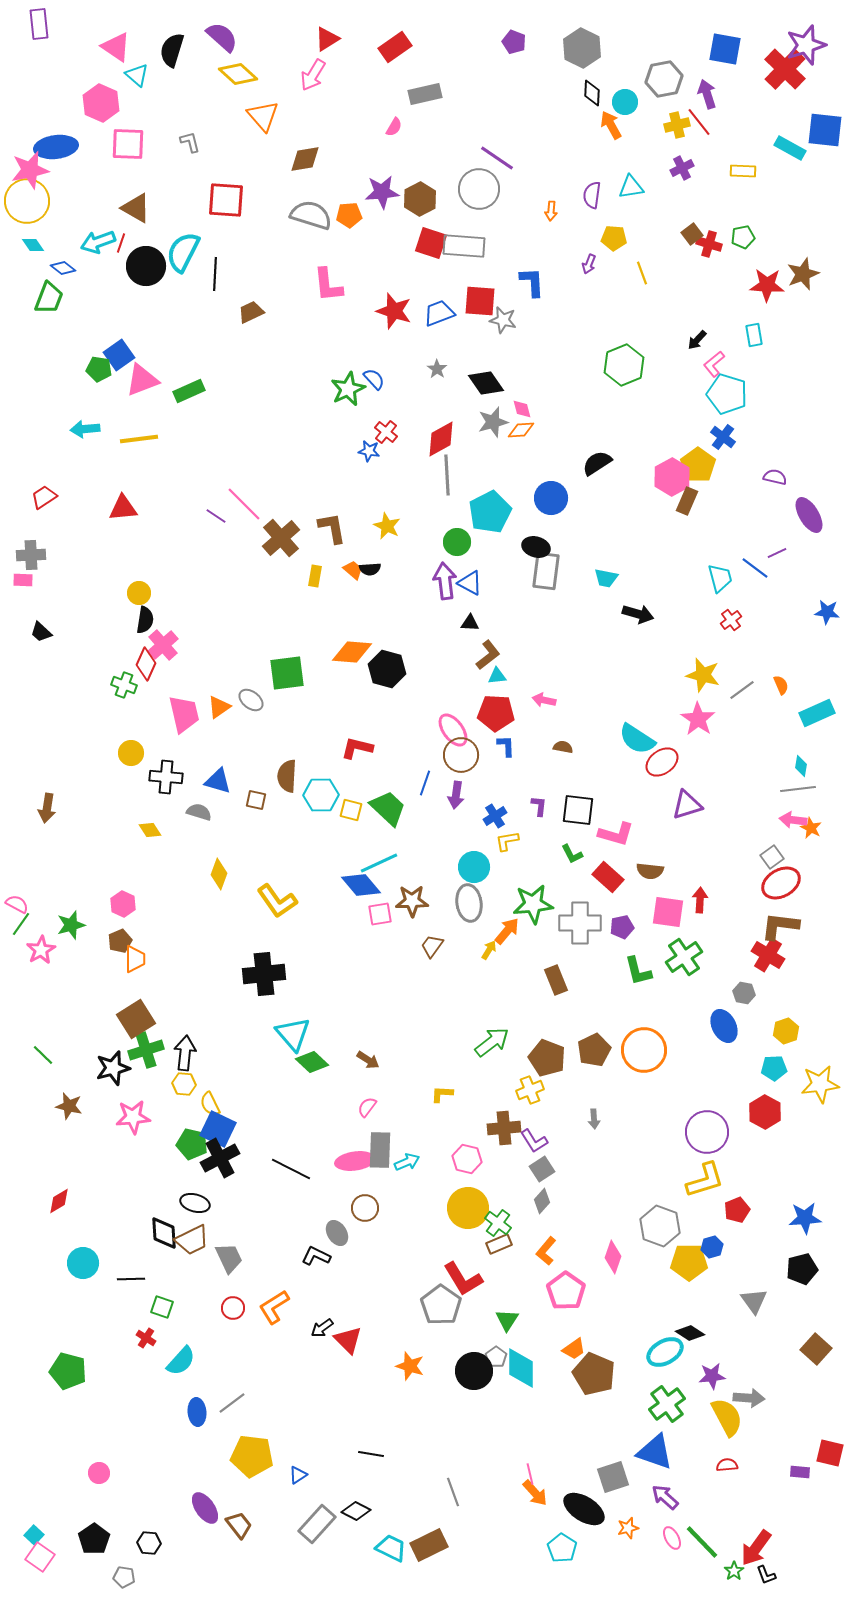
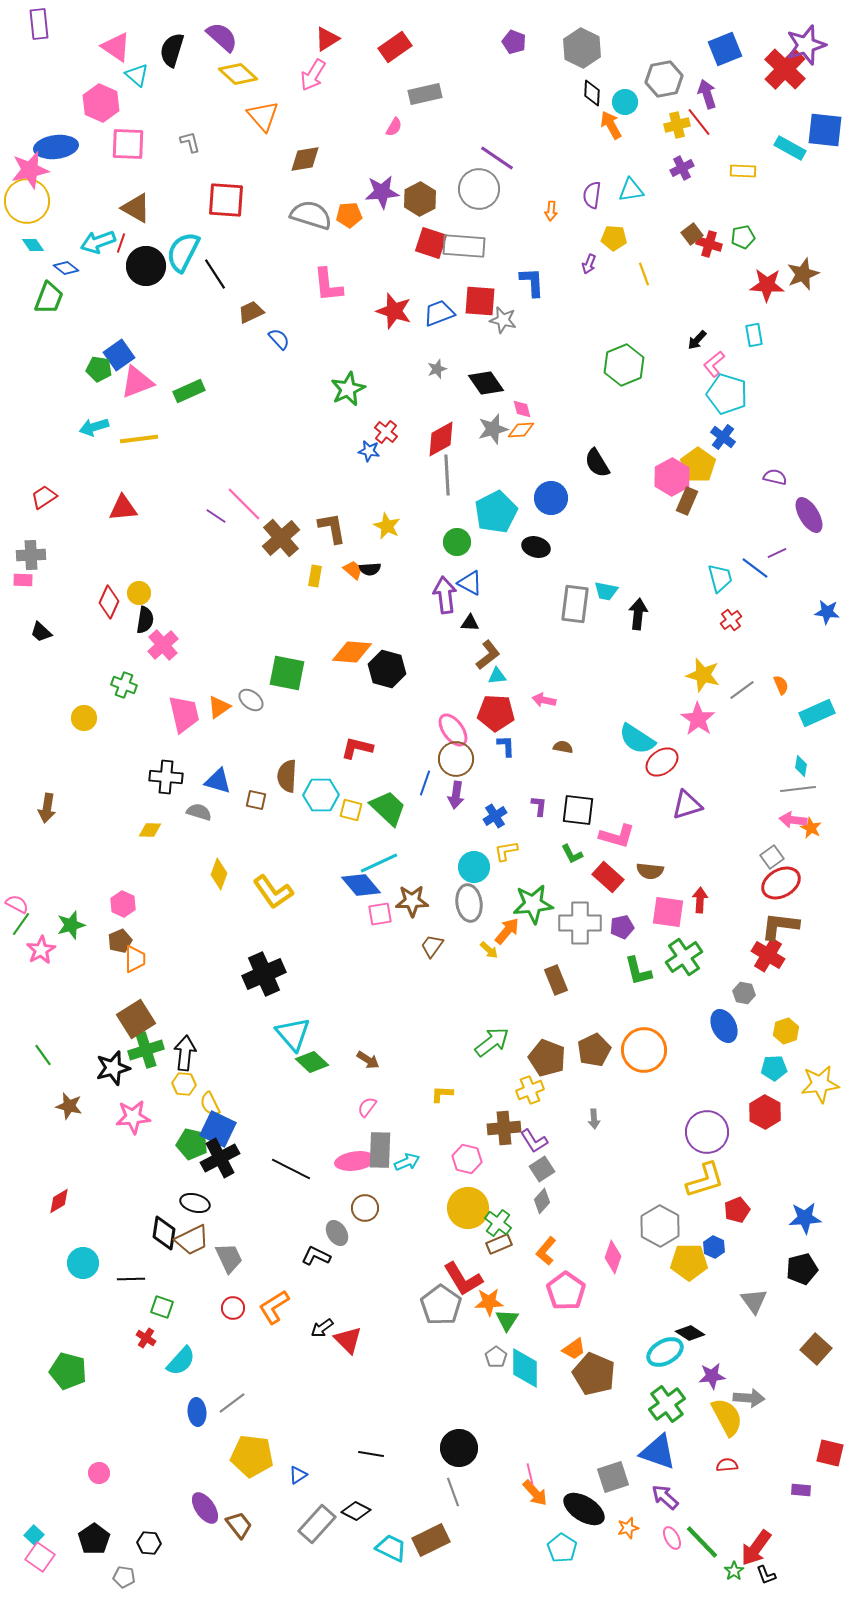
blue square at (725, 49): rotated 32 degrees counterclockwise
cyan triangle at (631, 187): moved 3 px down
blue diamond at (63, 268): moved 3 px right
yellow line at (642, 273): moved 2 px right, 1 px down
black line at (215, 274): rotated 36 degrees counterclockwise
gray star at (437, 369): rotated 18 degrees clockwise
blue semicircle at (374, 379): moved 95 px left, 40 px up
pink triangle at (142, 380): moved 5 px left, 2 px down
gray star at (493, 422): moved 7 px down
cyan arrow at (85, 429): moved 9 px right, 2 px up; rotated 12 degrees counterclockwise
black semicircle at (597, 463): rotated 88 degrees counterclockwise
cyan pentagon at (490, 512): moved 6 px right
gray rectangle at (546, 571): moved 29 px right, 33 px down
cyan trapezoid at (606, 578): moved 13 px down
purple arrow at (445, 581): moved 14 px down
black arrow at (638, 614): rotated 100 degrees counterclockwise
red diamond at (146, 664): moved 37 px left, 62 px up
green square at (287, 673): rotated 18 degrees clockwise
yellow circle at (131, 753): moved 47 px left, 35 px up
brown circle at (461, 755): moved 5 px left, 4 px down
yellow diamond at (150, 830): rotated 55 degrees counterclockwise
pink L-shape at (616, 834): moved 1 px right, 2 px down
yellow L-shape at (507, 841): moved 1 px left, 10 px down
yellow L-shape at (277, 901): moved 4 px left, 9 px up
yellow arrow at (489, 950): rotated 102 degrees clockwise
black cross at (264, 974): rotated 18 degrees counterclockwise
green line at (43, 1055): rotated 10 degrees clockwise
gray hexagon at (660, 1226): rotated 9 degrees clockwise
black diamond at (164, 1233): rotated 12 degrees clockwise
blue hexagon at (712, 1247): moved 2 px right; rotated 20 degrees counterclockwise
orange star at (410, 1366): moved 79 px right, 64 px up; rotated 20 degrees counterclockwise
cyan diamond at (521, 1368): moved 4 px right
black circle at (474, 1371): moved 15 px left, 77 px down
blue triangle at (655, 1452): moved 3 px right
purple rectangle at (800, 1472): moved 1 px right, 18 px down
brown rectangle at (429, 1545): moved 2 px right, 5 px up
